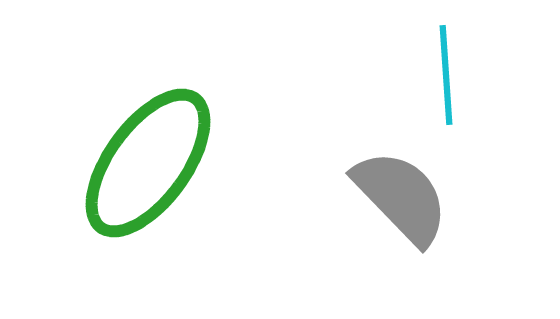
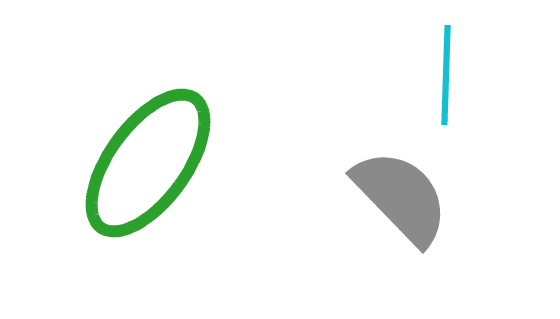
cyan line: rotated 6 degrees clockwise
